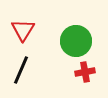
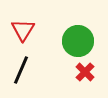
green circle: moved 2 px right
red cross: rotated 36 degrees counterclockwise
